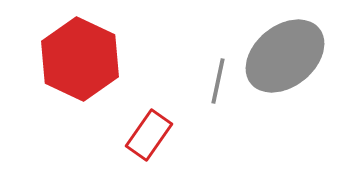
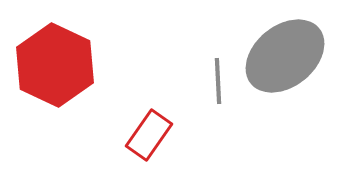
red hexagon: moved 25 px left, 6 px down
gray line: rotated 15 degrees counterclockwise
